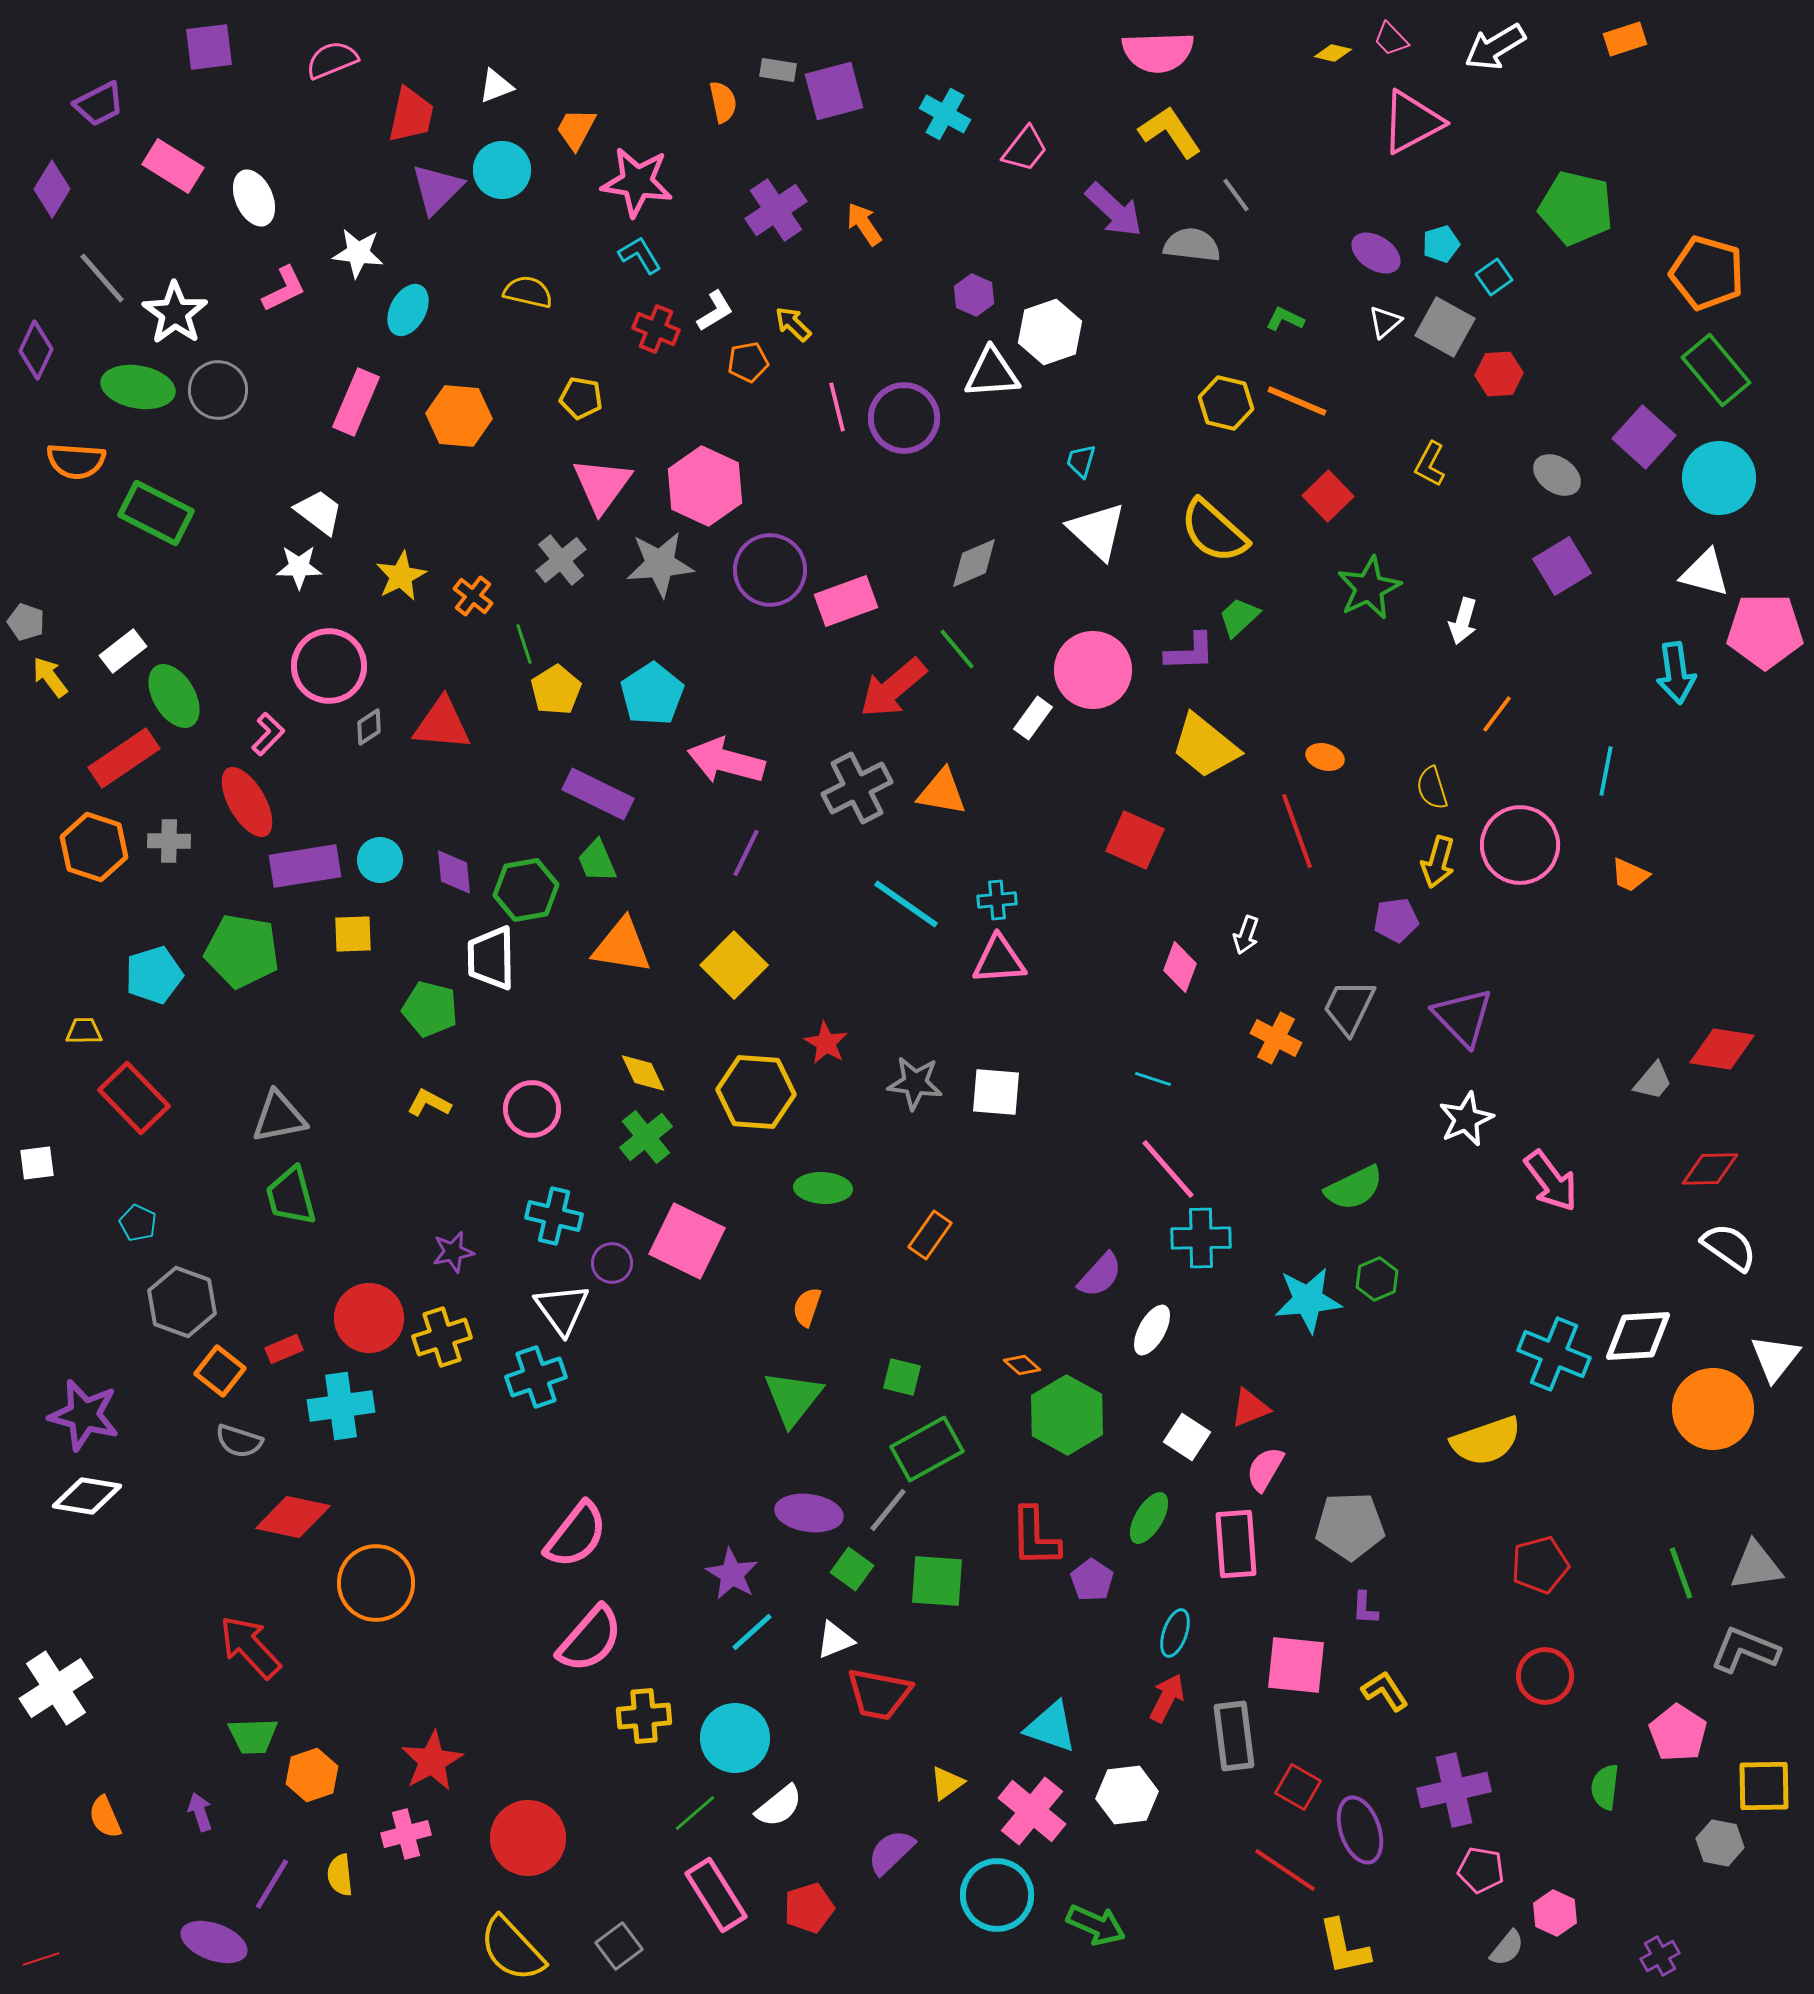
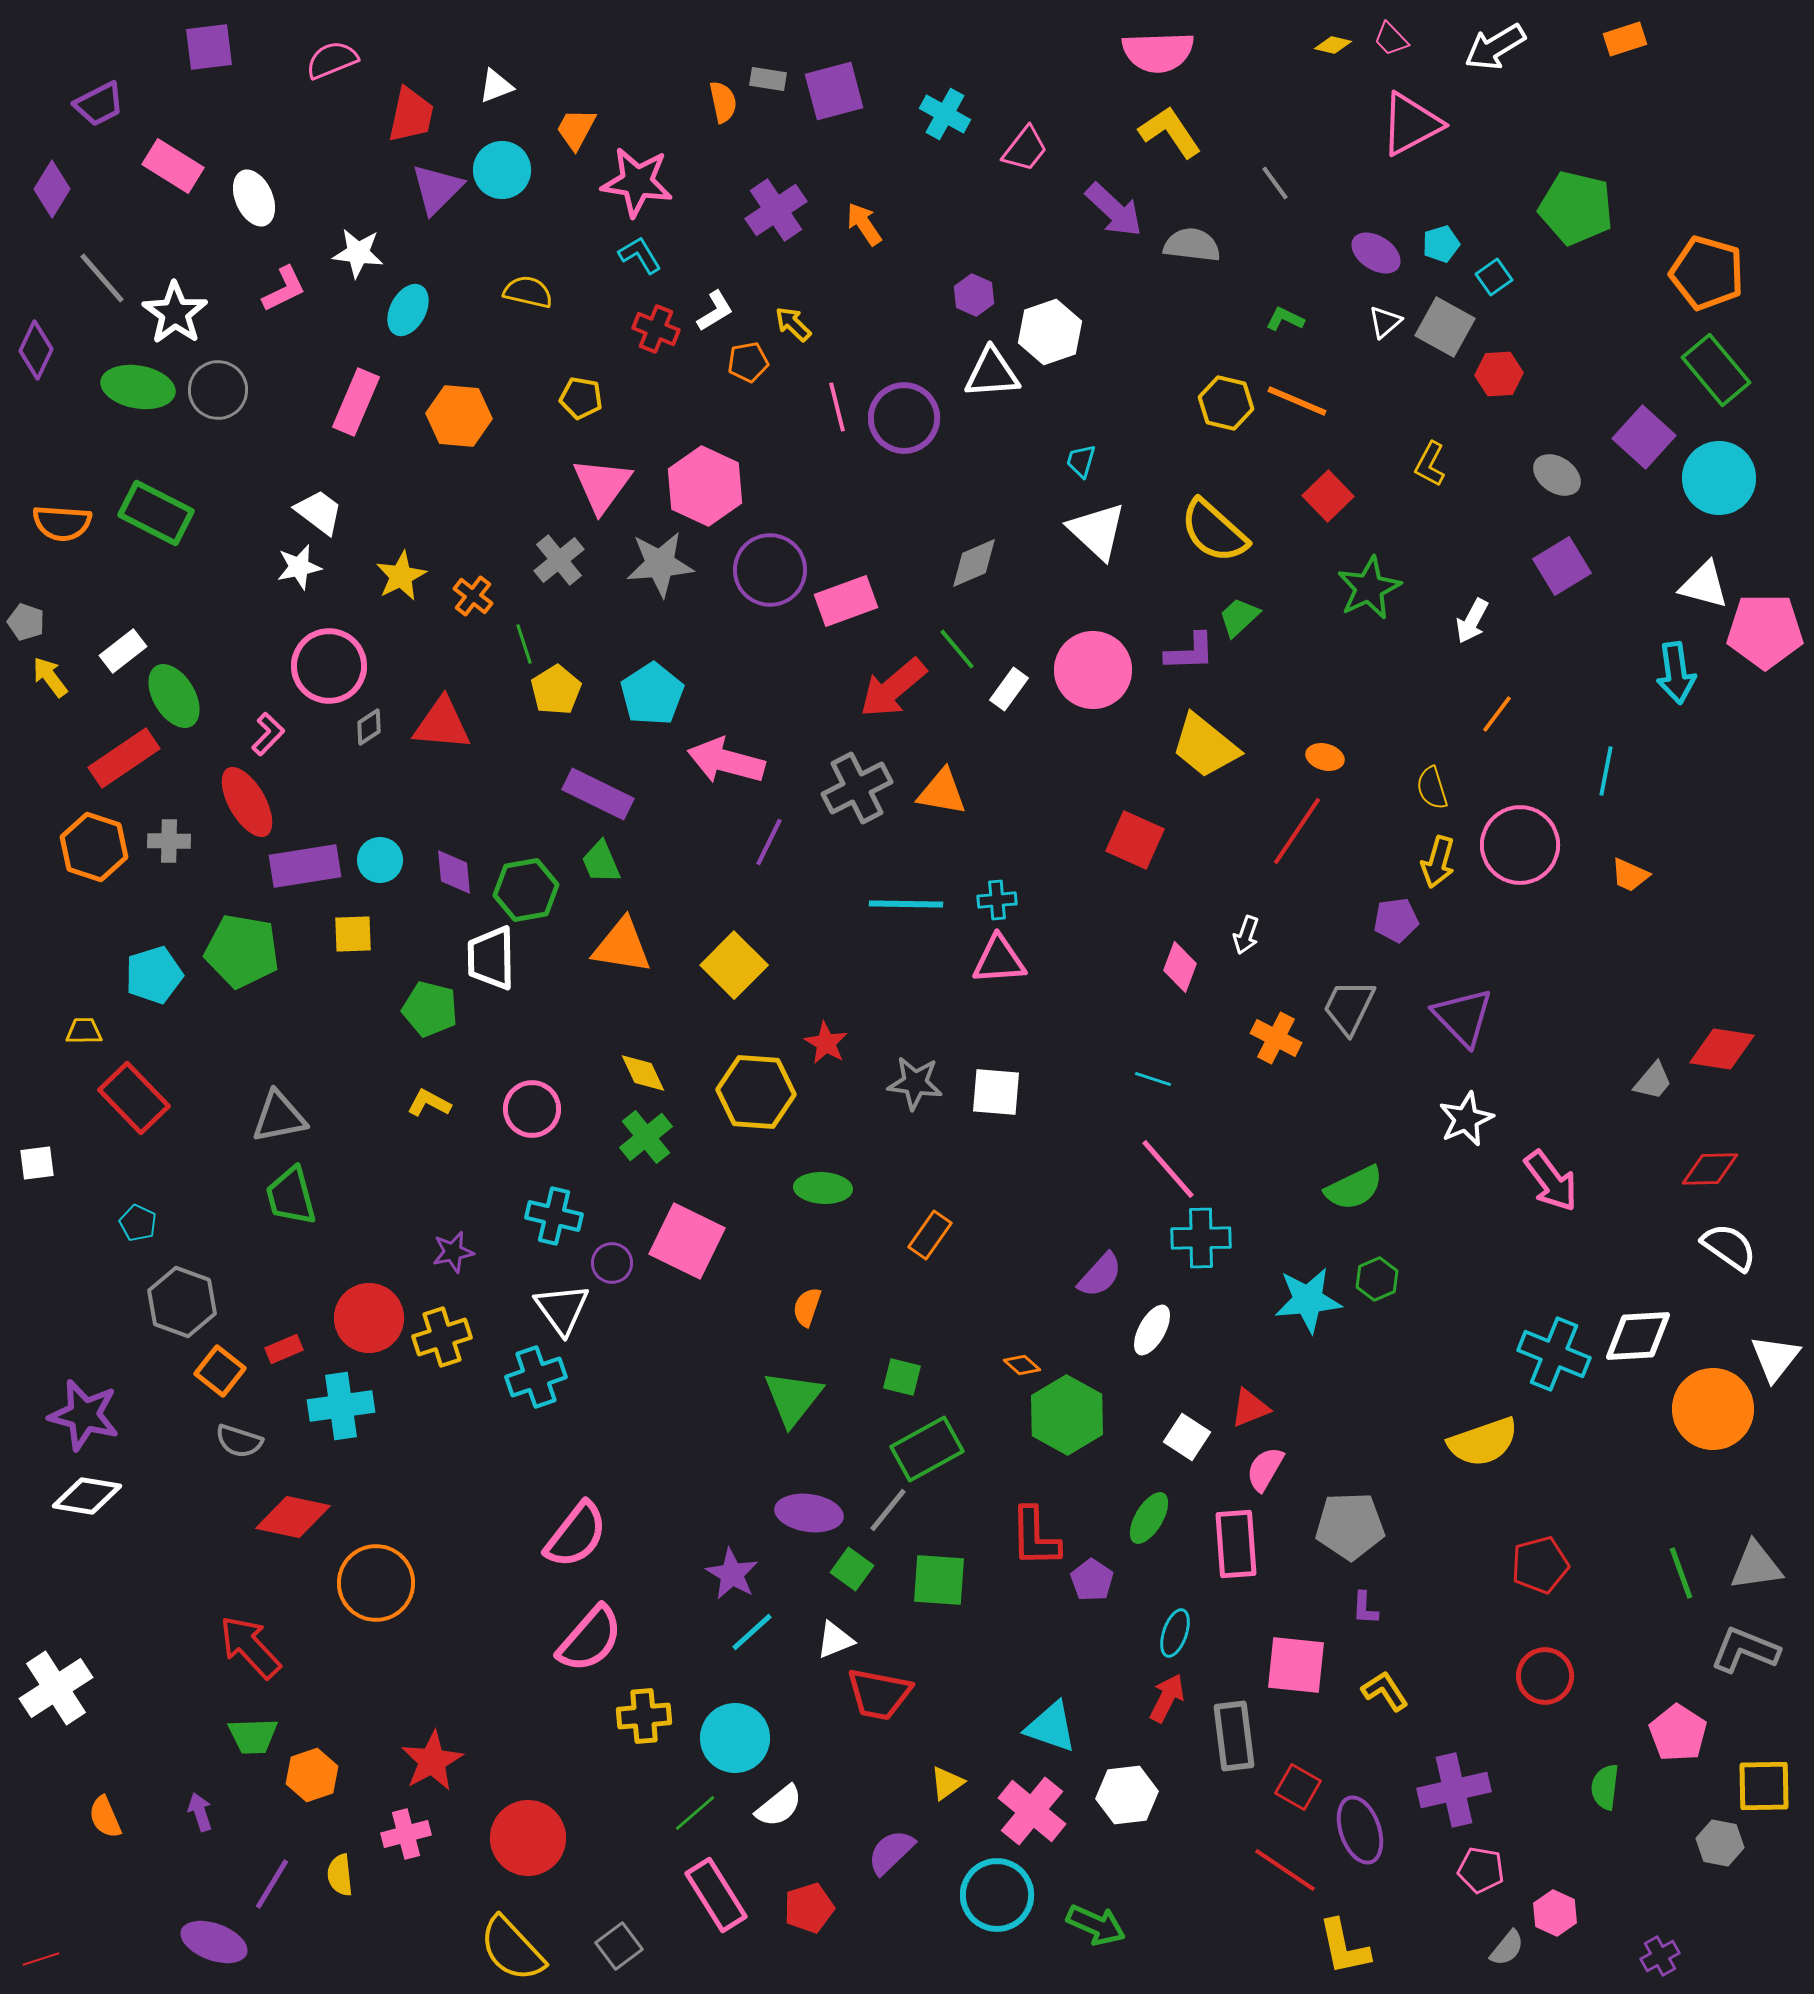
yellow diamond at (1333, 53): moved 8 px up
gray rectangle at (778, 70): moved 10 px left, 9 px down
pink triangle at (1412, 122): moved 1 px left, 2 px down
gray line at (1236, 195): moved 39 px right, 12 px up
orange semicircle at (76, 461): moved 14 px left, 62 px down
gray cross at (561, 560): moved 2 px left
white star at (299, 567): rotated 12 degrees counterclockwise
white triangle at (1705, 573): moved 1 px left, 12 px down
white arrow at (1463, 621): moved 9 px right; rotated 12 degrees clockwise
white rectangle at (1033, 718): moved 24 px left, 29 px up
red line at (1297, 831): rotated 54 degrees clockwise
purple line at (746, 853): moved 23 px right, 11 px up
green trapezoid at (597, 861): moved 4 px right, 1 px down
cyan line at (906, 904): rotated 34 degrees counterclockwise
yellow semicircle at (1486, 1441): moved 3 px left, 1 px down
green square at (937, 1581): moved 2 px right, 1 px up
